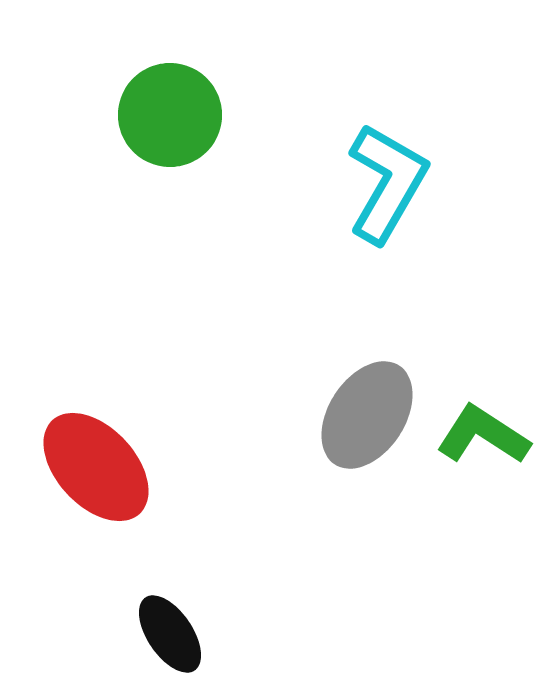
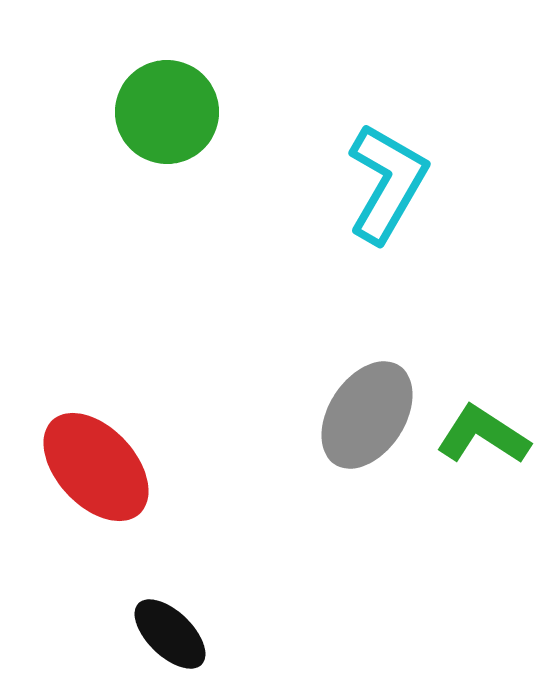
green circle: moved 3 px left, 3 px up
black ellipse: rotated 12 degrees counterclockwise
